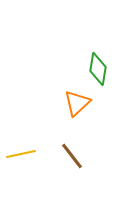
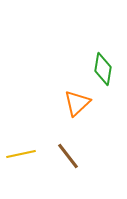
green diamond: moved 5 px right
brown line: moved 4 px left
